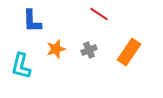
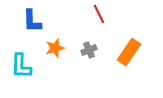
red line: rotated 30 degrees clockwise
orange star: moved 1 px left, 1 px up
cyan L-shape: rotated 12 degrees counterclockwise
